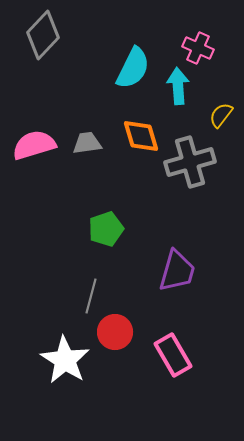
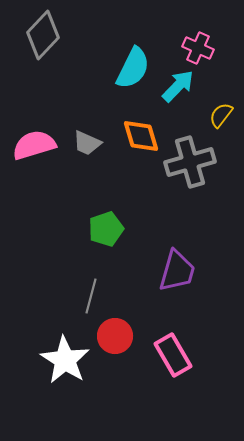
cyan arrow: rotated 48 degrees clockwise
gray trapezoid: rotated 148 degrees counterclockwise
red circle: moved 4 px down
